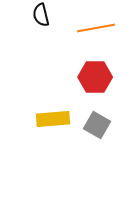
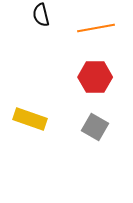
yellow rectangle: moved 23 px left; rotated 24 degrees clockwise
gray square: moved 2 px left, 2 px down
